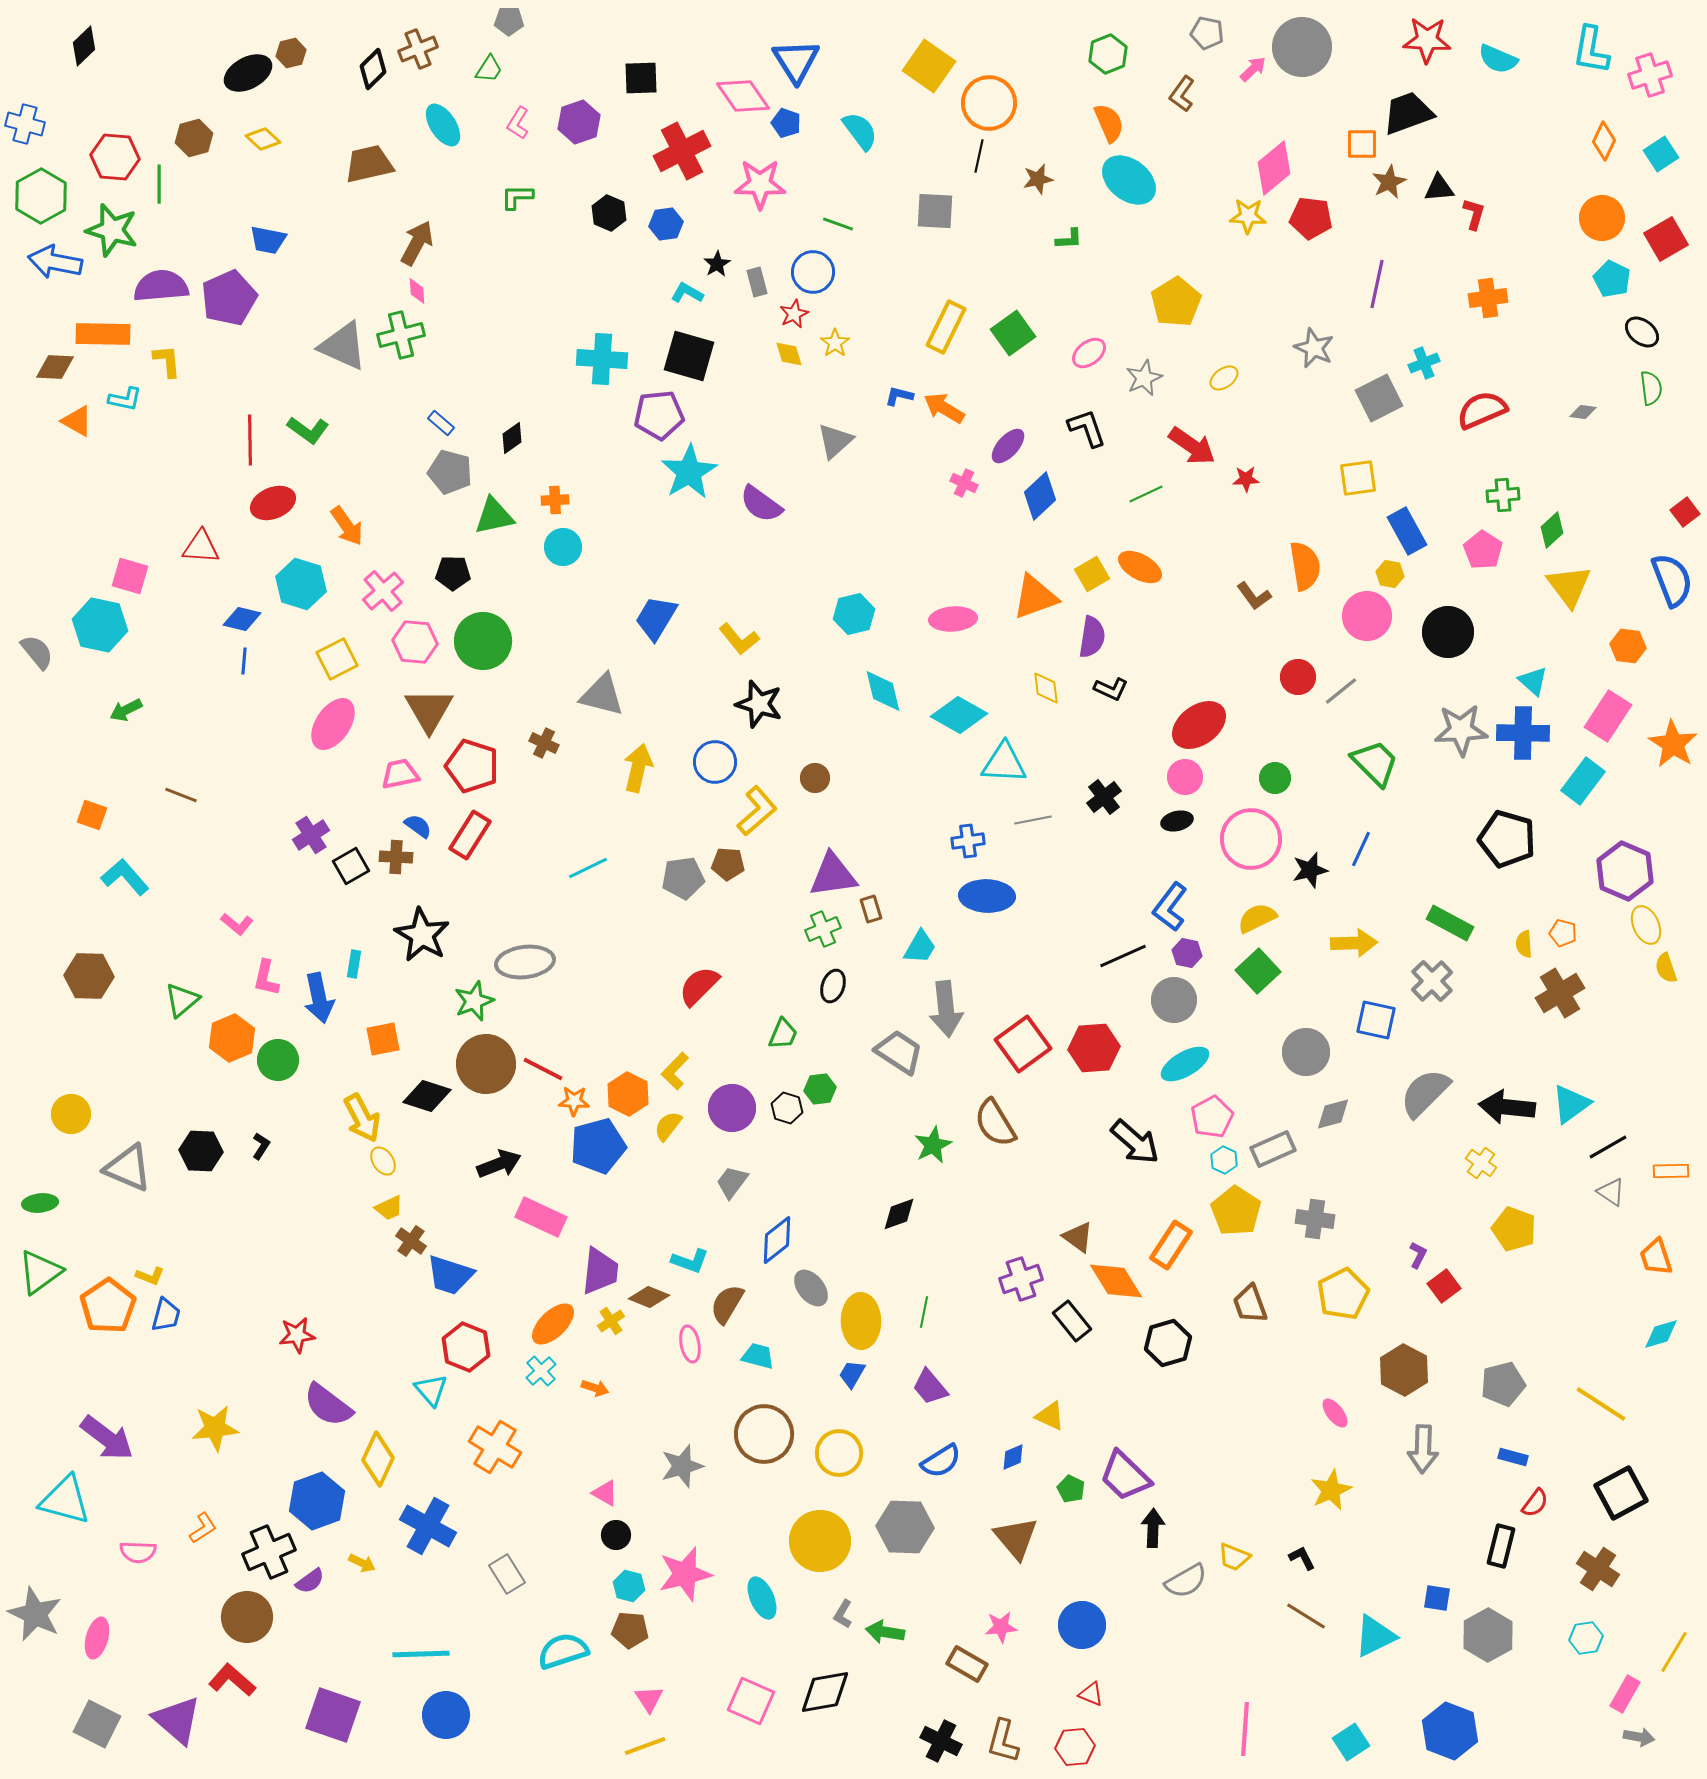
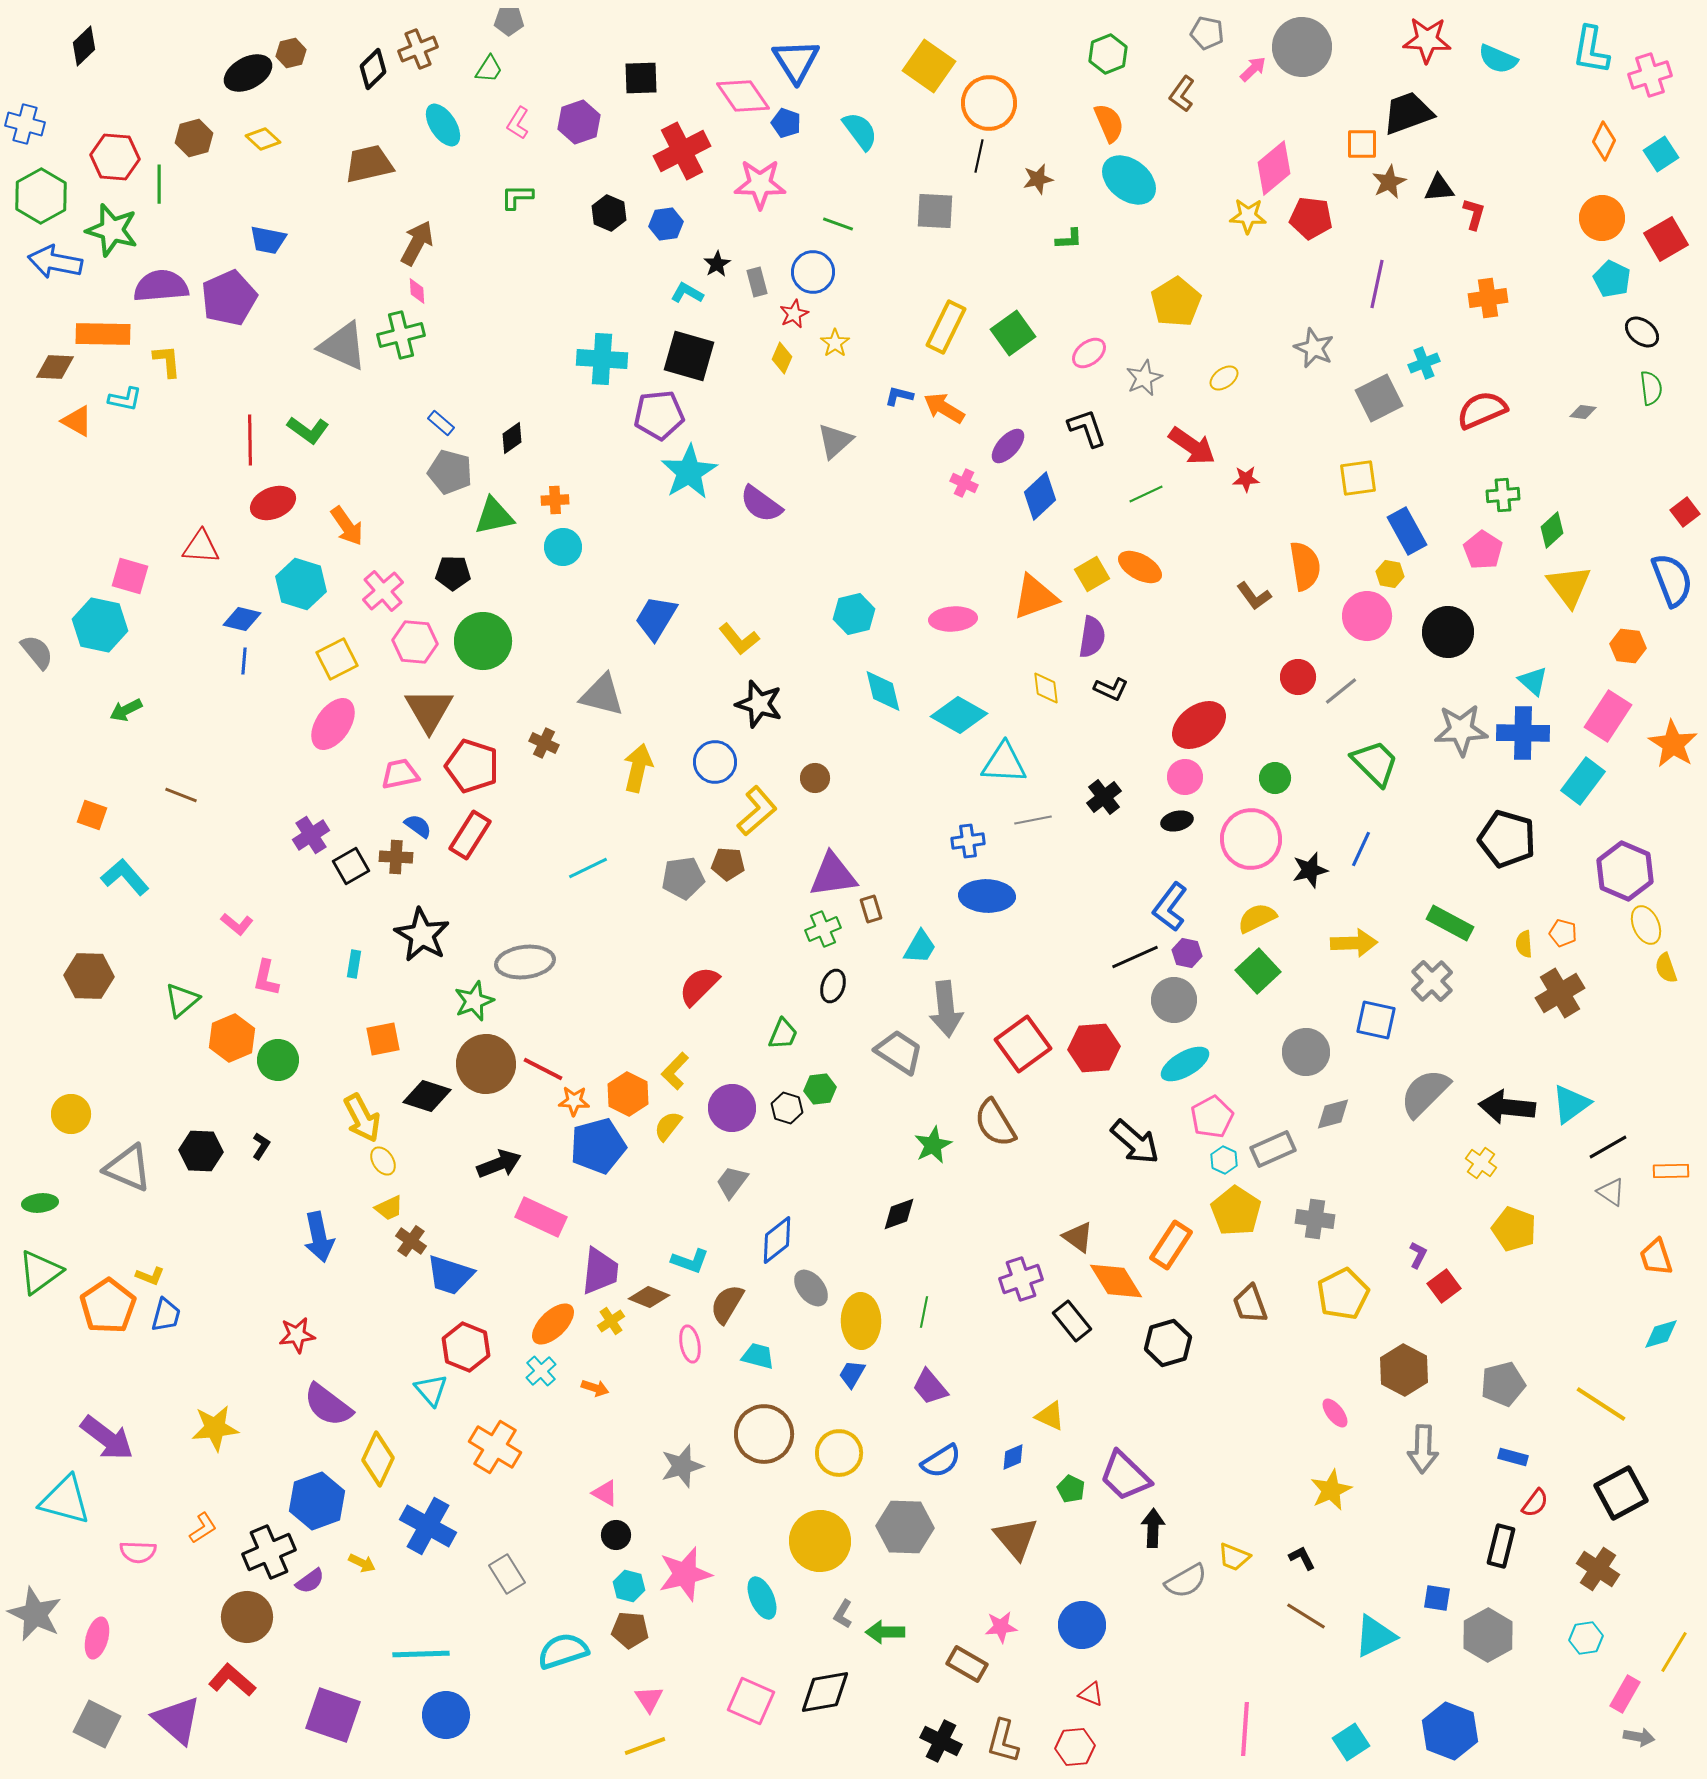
yellow diamond at (789, 354): moved 7 px left, 4 px down; rotated 40 degrees clockwise
black line at (1123, 956): moved 12 px right, 1 px down
blue arrow at (319, 998): moved 239 px down
green arrow at (885, 1632): rotated 9 degrees counterclockwise
